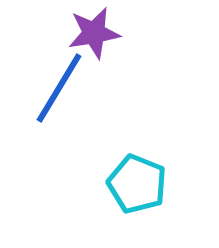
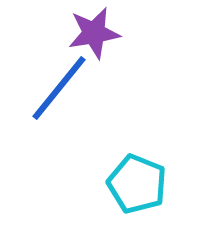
blue line: rotated 8 degrees clockwise
